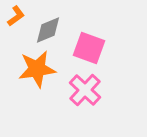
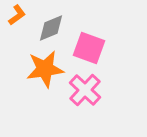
orange L-shape: moved 1 px right, 1 px up
gray diamond: moved 3 px right, 2 px up
orange star: moved 8 px right
